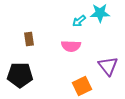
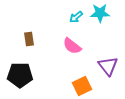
cyan arrow: moved 3 px left, 4 px up
pink semicircle: moved 1 px right; rotated 36 degrees clockwise
